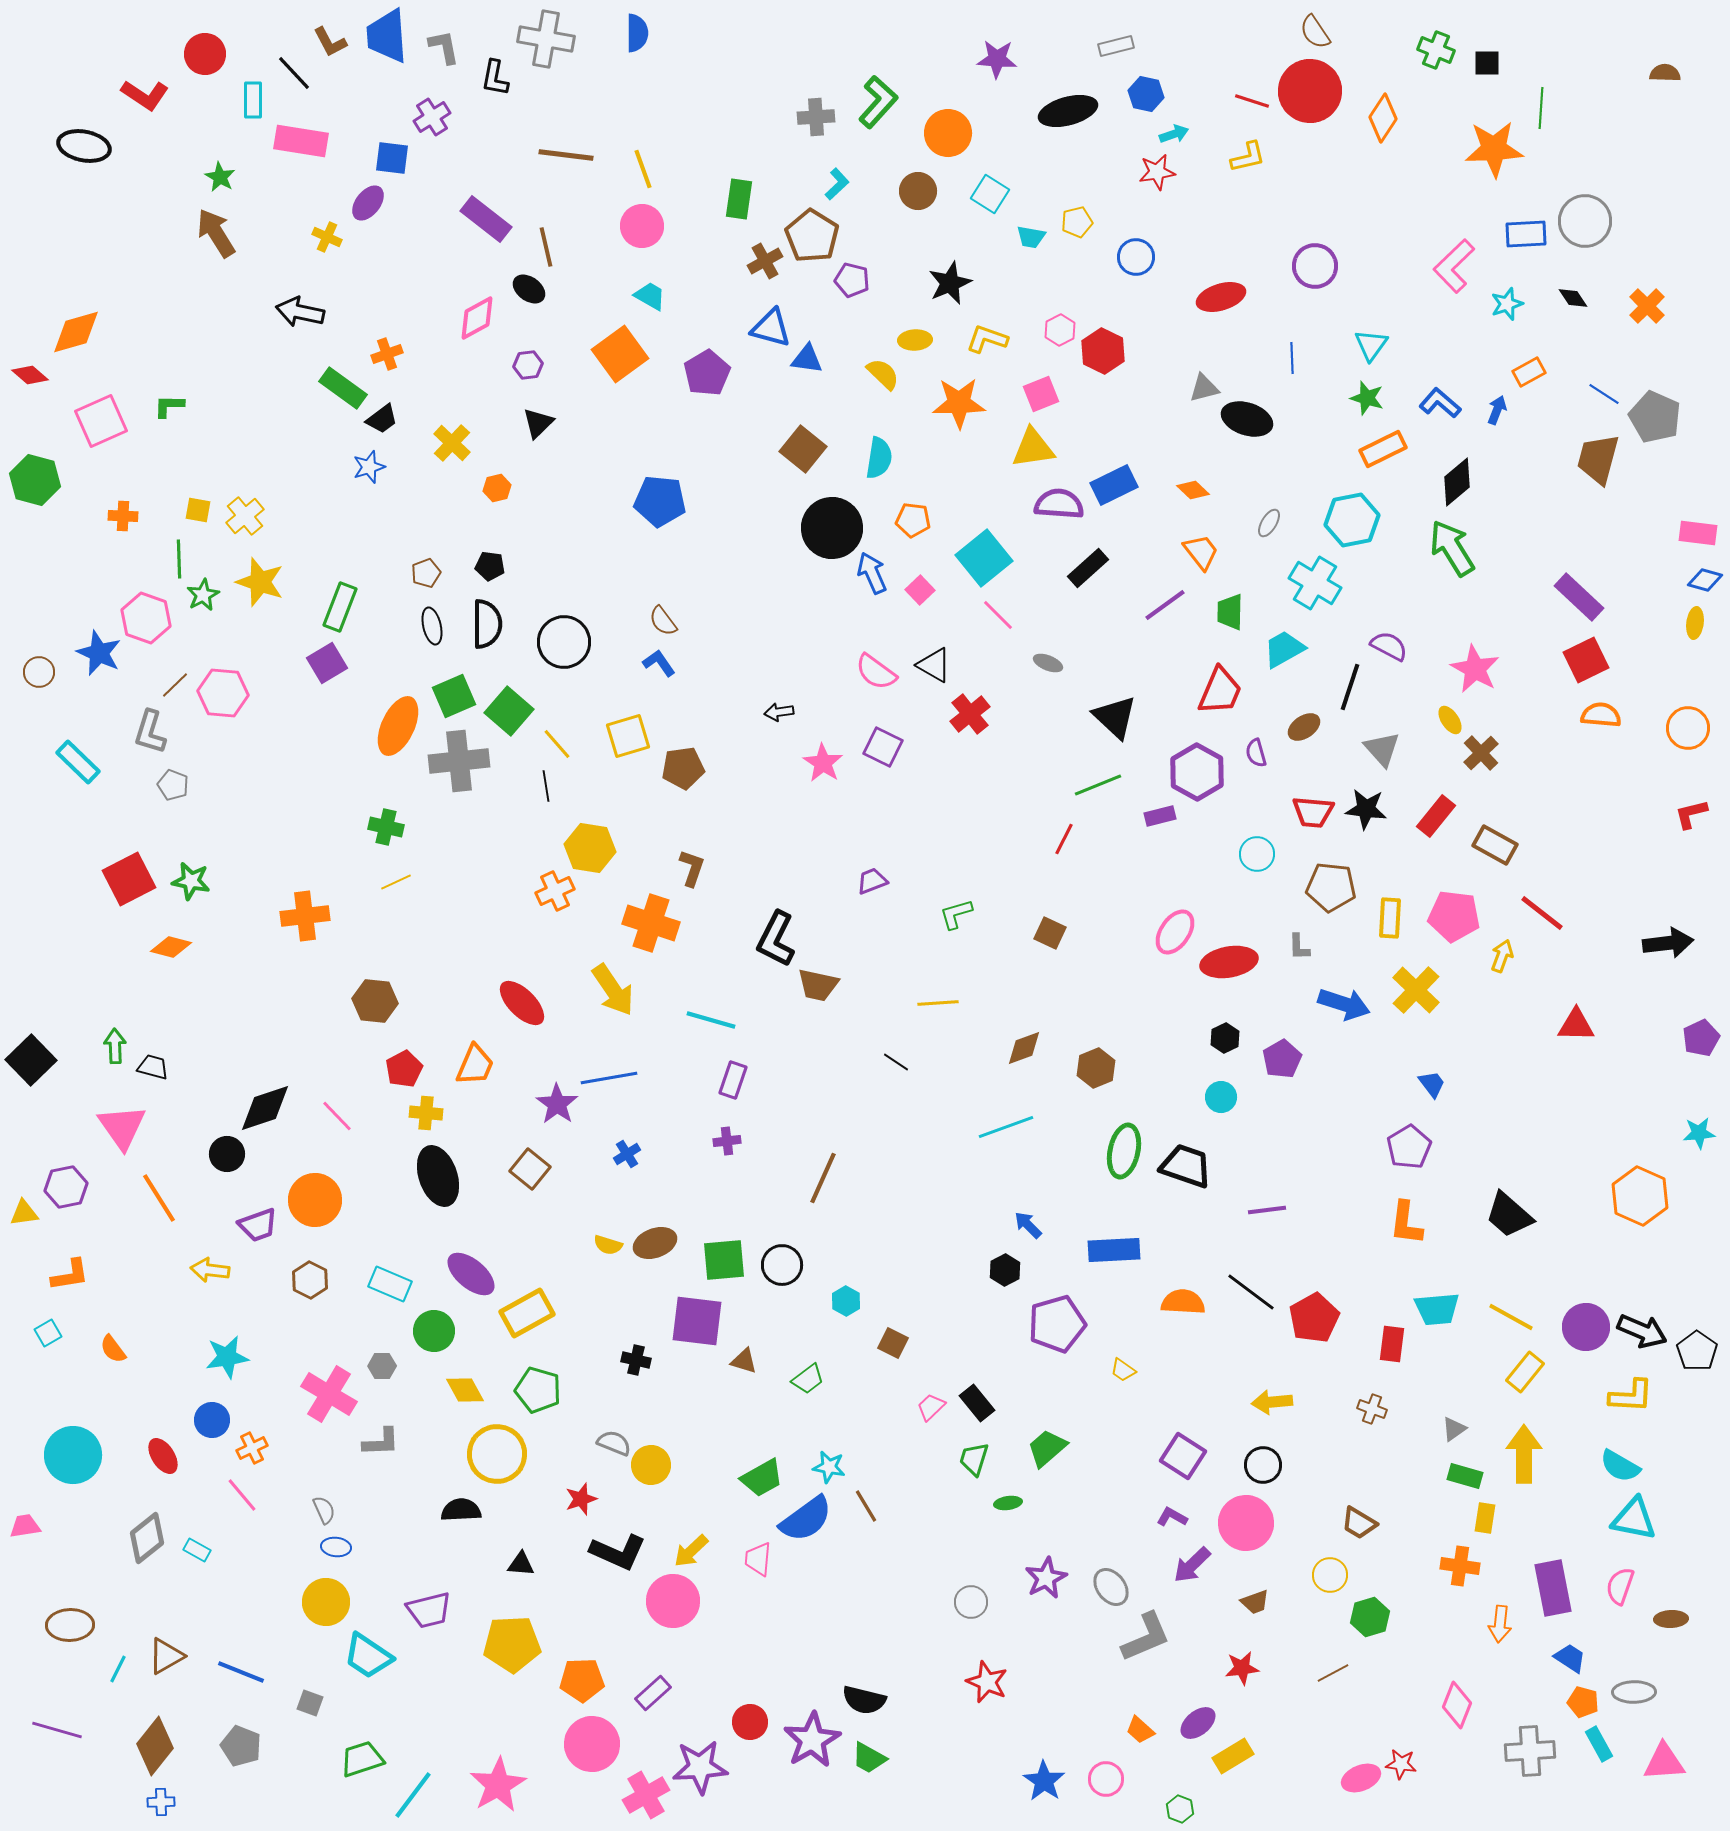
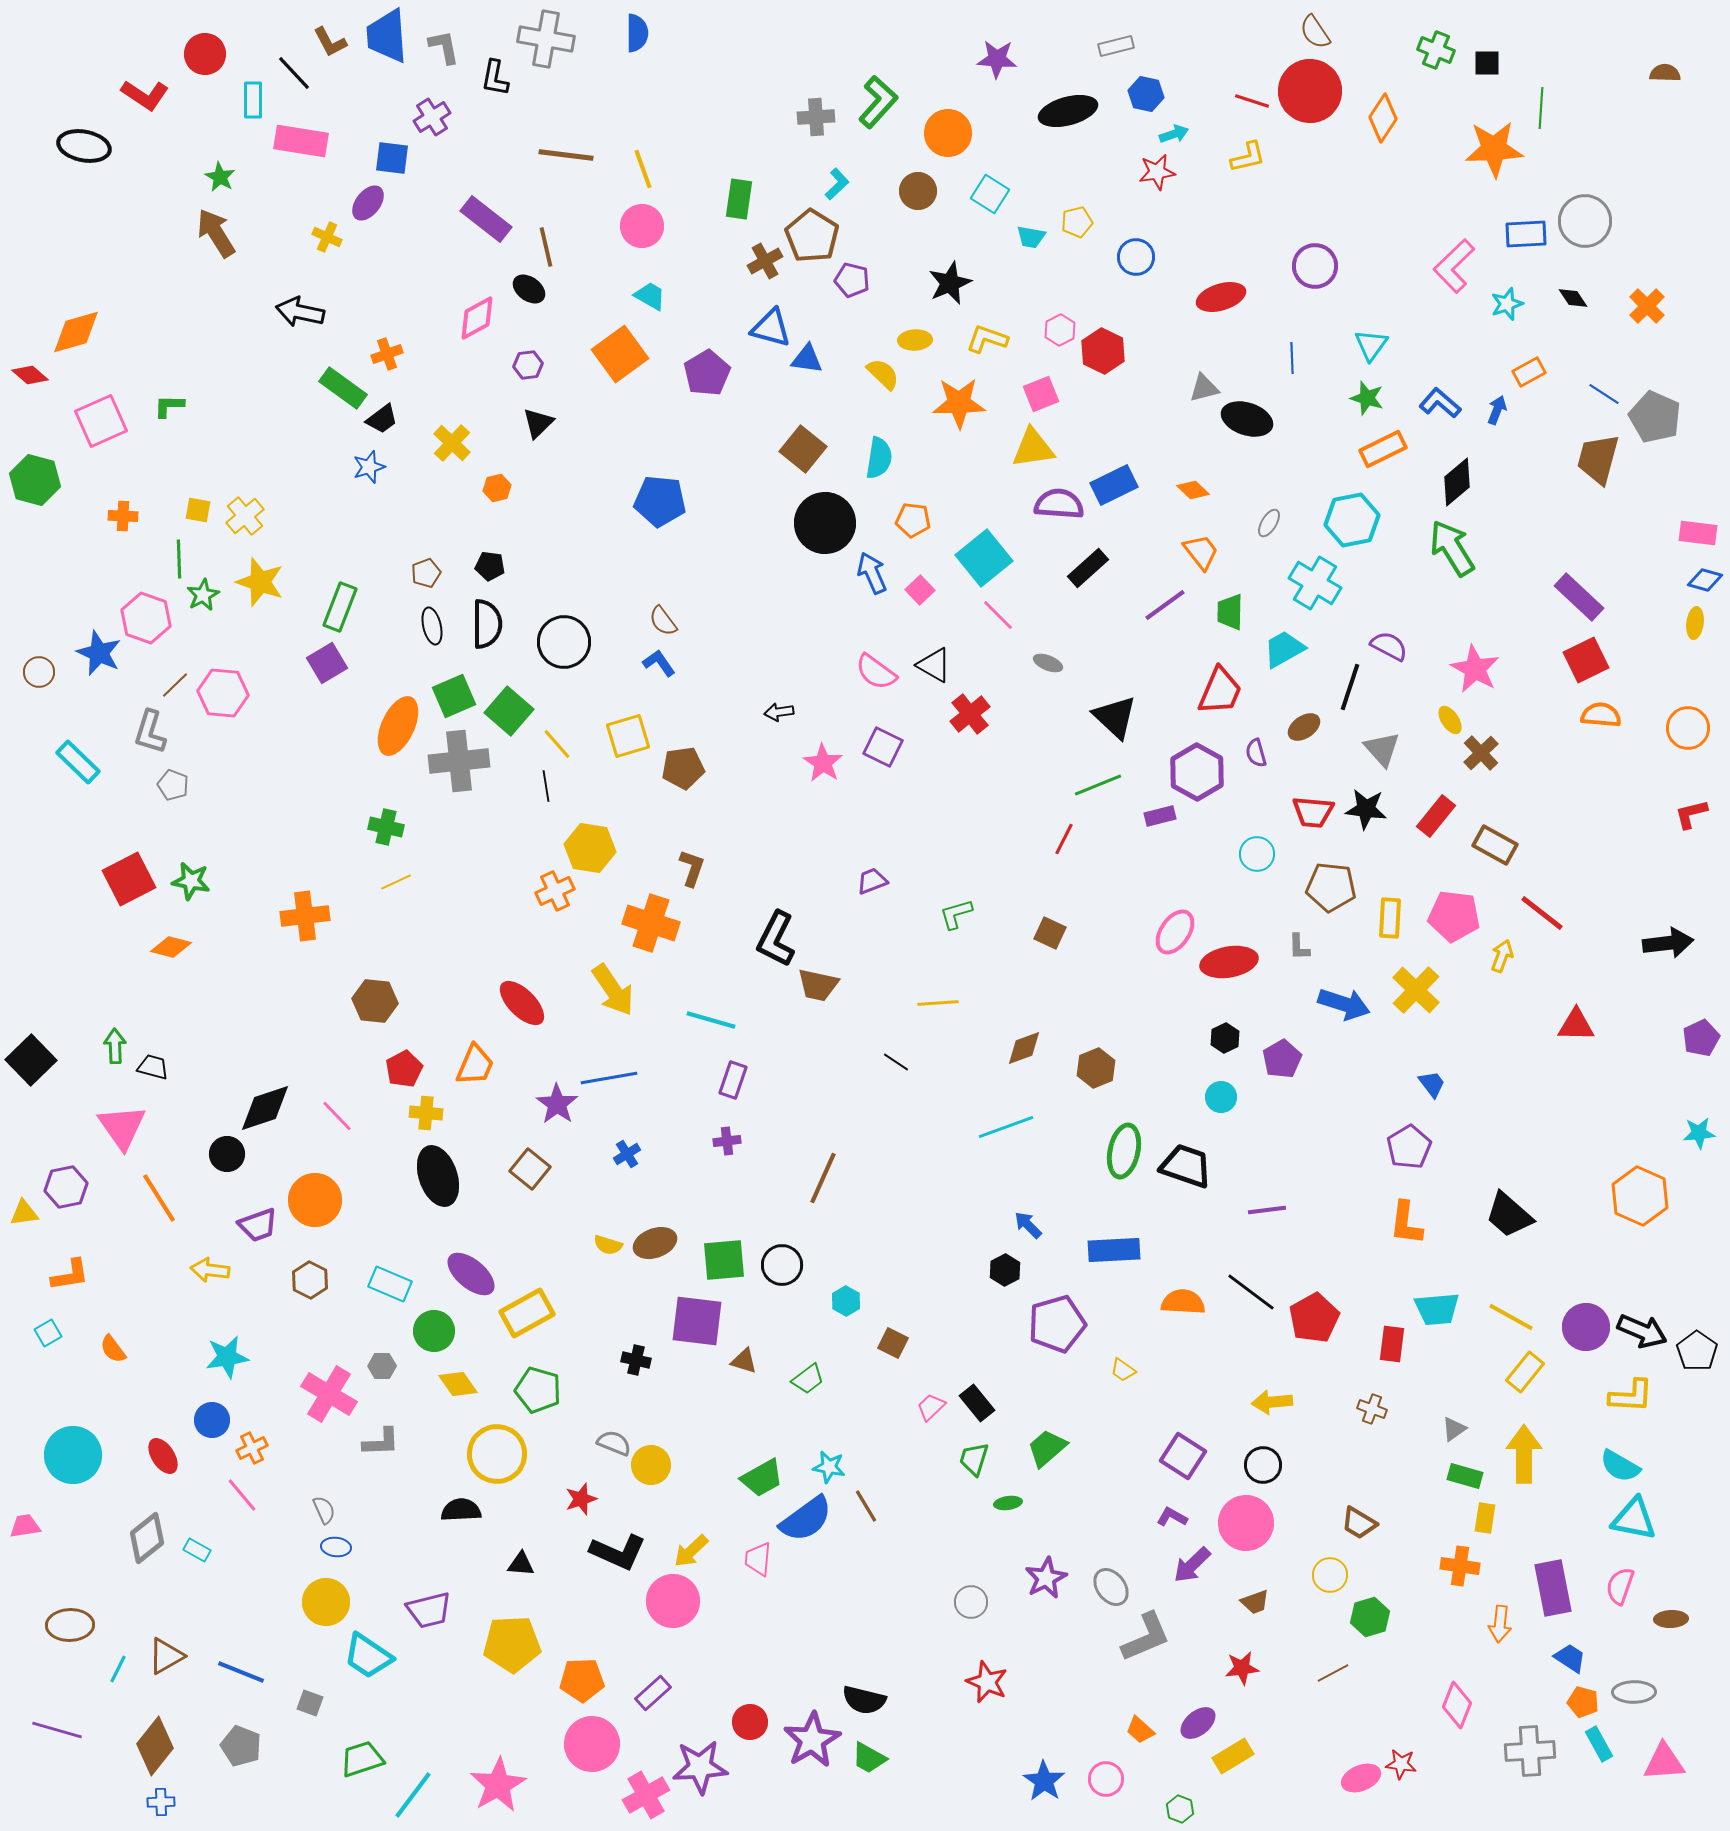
black circle at (832, 528): moved 7 px left, 5 px up
yellow diamond at (465, 1390): moved 7 px left, 6 px up; rotated 6 degrees counterclockwise
